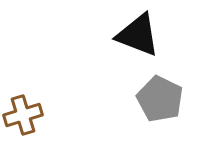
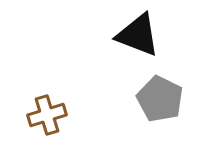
brown cross: moved 24 px right
